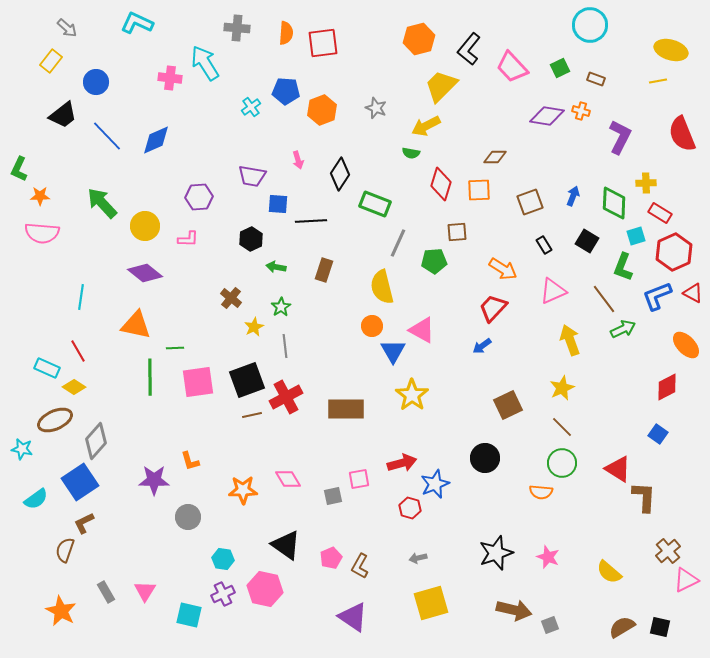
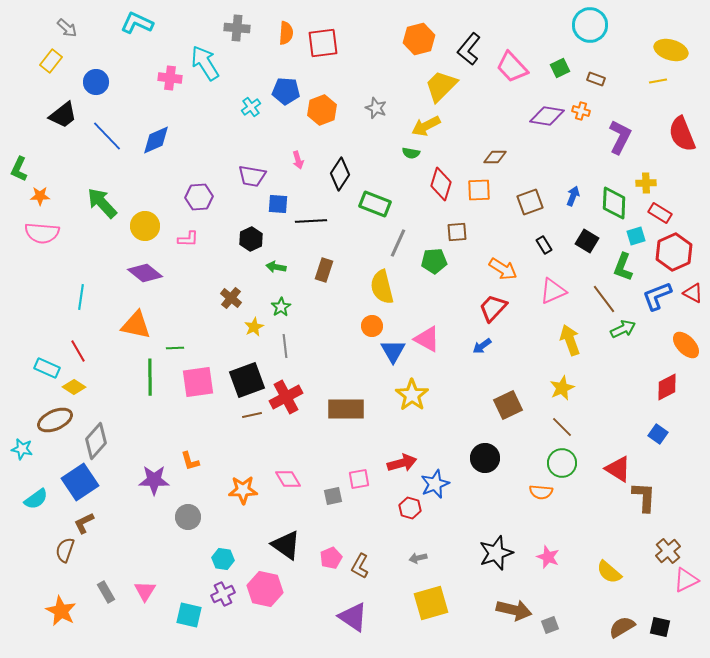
pink triangle at (422, 330): moved 5 px right, 9 px down
